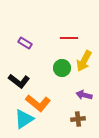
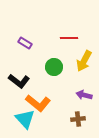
green circle: moved 8 px left, 1 px up
cyan triangle: moved 1 px right; rotated 40 degrees counterclockwise
